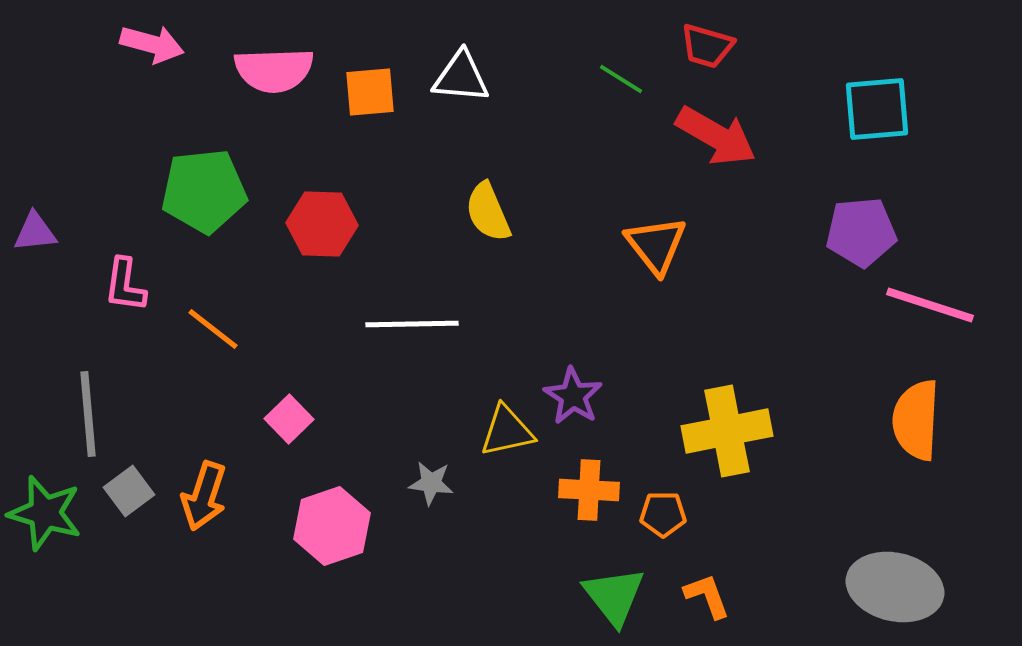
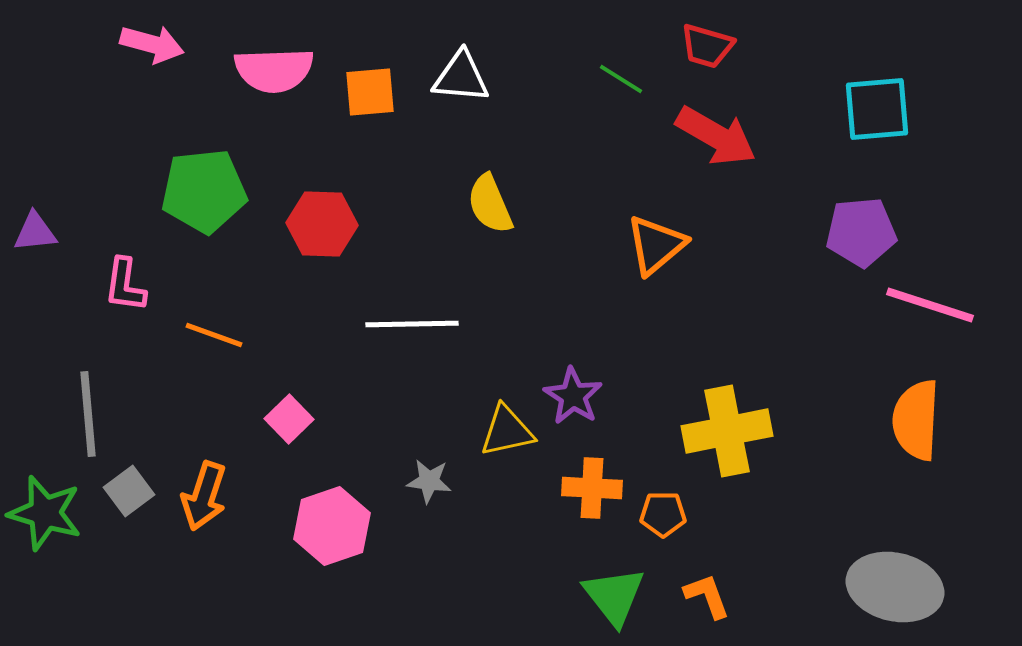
yellow semicircle: moved 2 px right, 8 px up
orange triangle: rotated 28 degrees clockwise
orange line: moved 1 px right, 6 px down; rotated 18 degrees counterclockwise
gray star: moved 2 px left, 2 px up
orange cross: moved 3 px right, 2 px up
